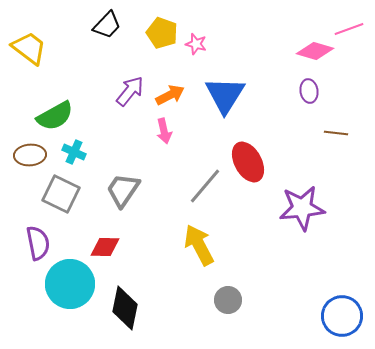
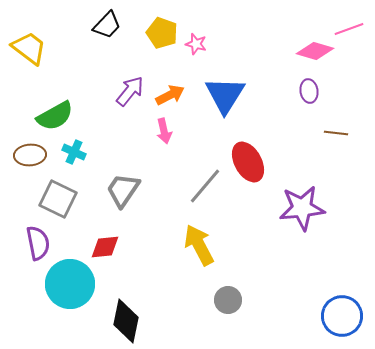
gray square: moved 3 px left, 5 px down
red diamond: rotated 8 degrees counterclockwise
black diamond: moved 1 px right, 13 px down
